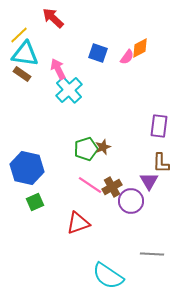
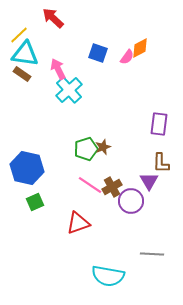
purple rectangle: moved 2 px up
cyan semicircle: rotated 24 degrees counterclockwise
